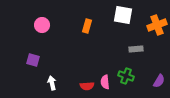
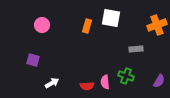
white square: moved 12 px left, 3 px down
white arrow: rotated 72 degrees clockwise
